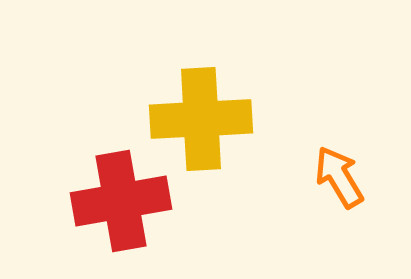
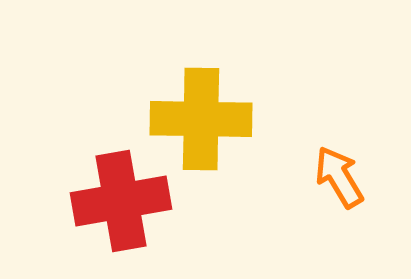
yellow cross: rotated 4 degrees clockwise
